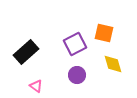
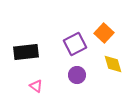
orange square: rotated 30 degrees clockwise
black rectangle: rotated 35 degrees clockwise
